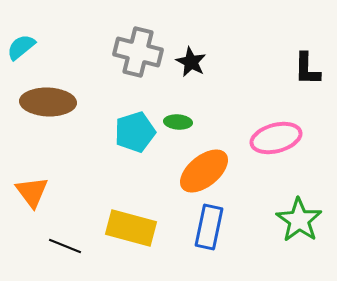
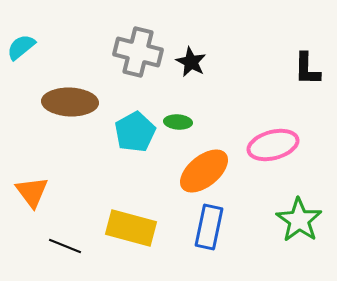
brown ellipse: moved 22 px right
cyan pentagon: rotated 12 degrees counterclockwise
pink ellipse: moved 3 px left, 7 px down
